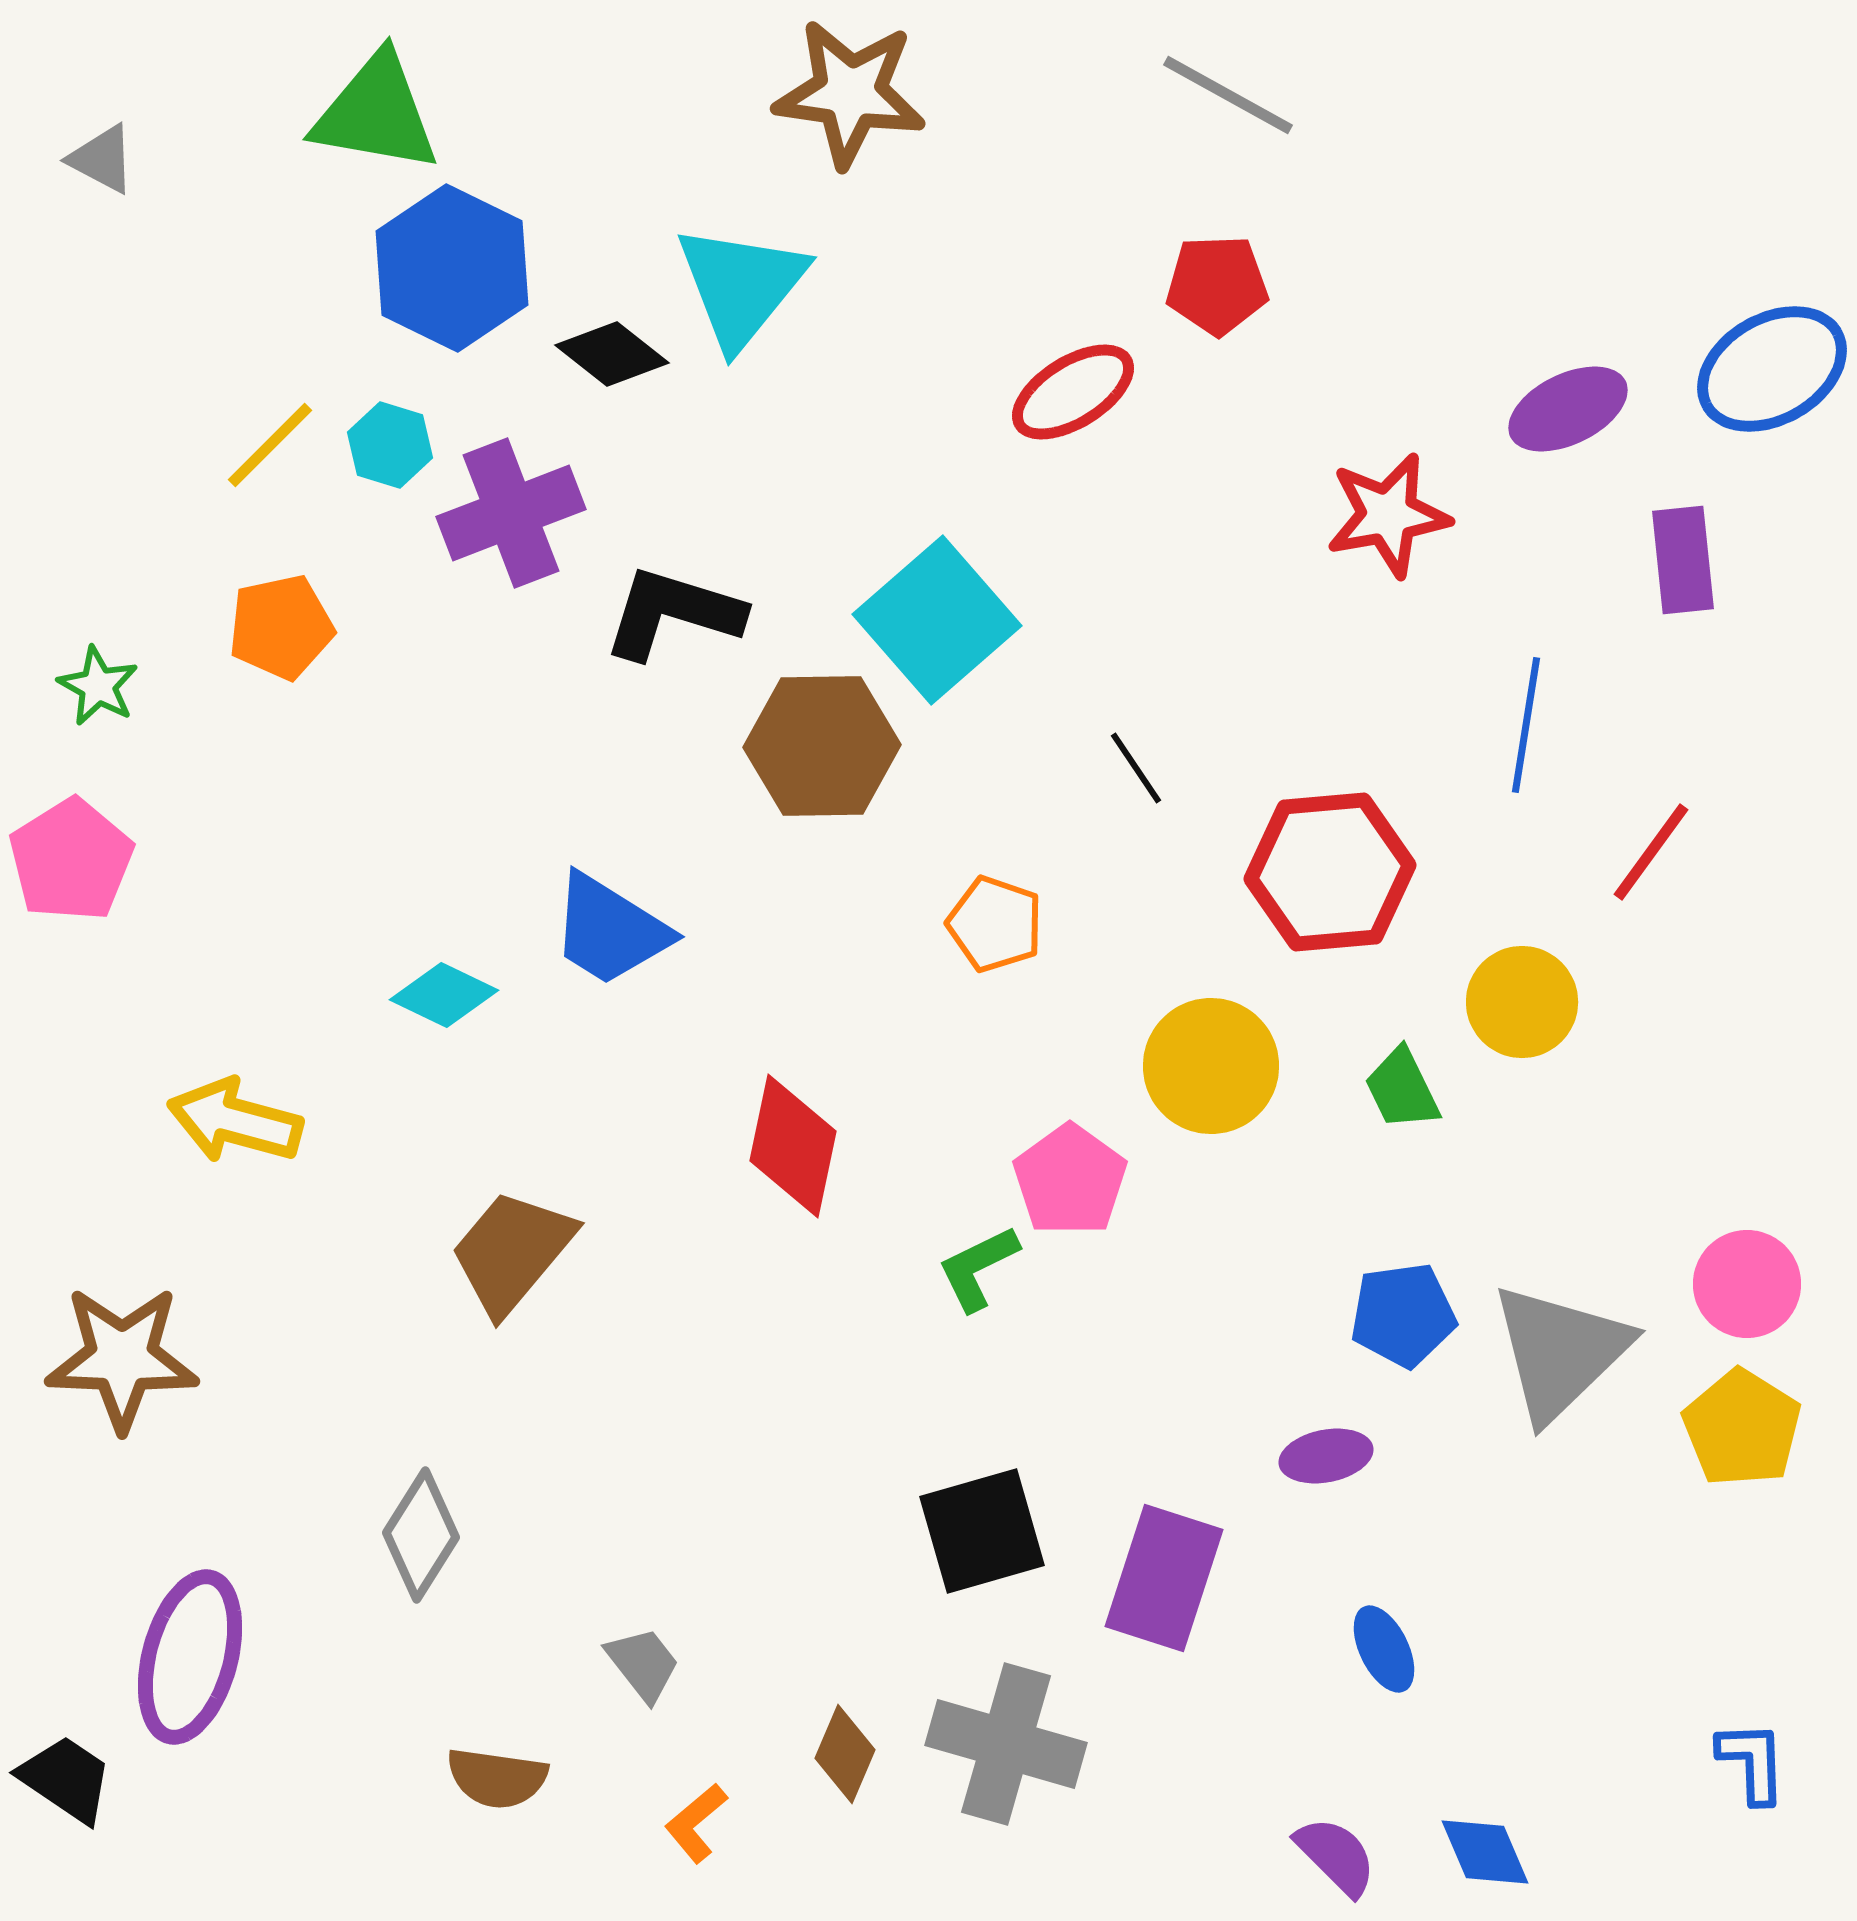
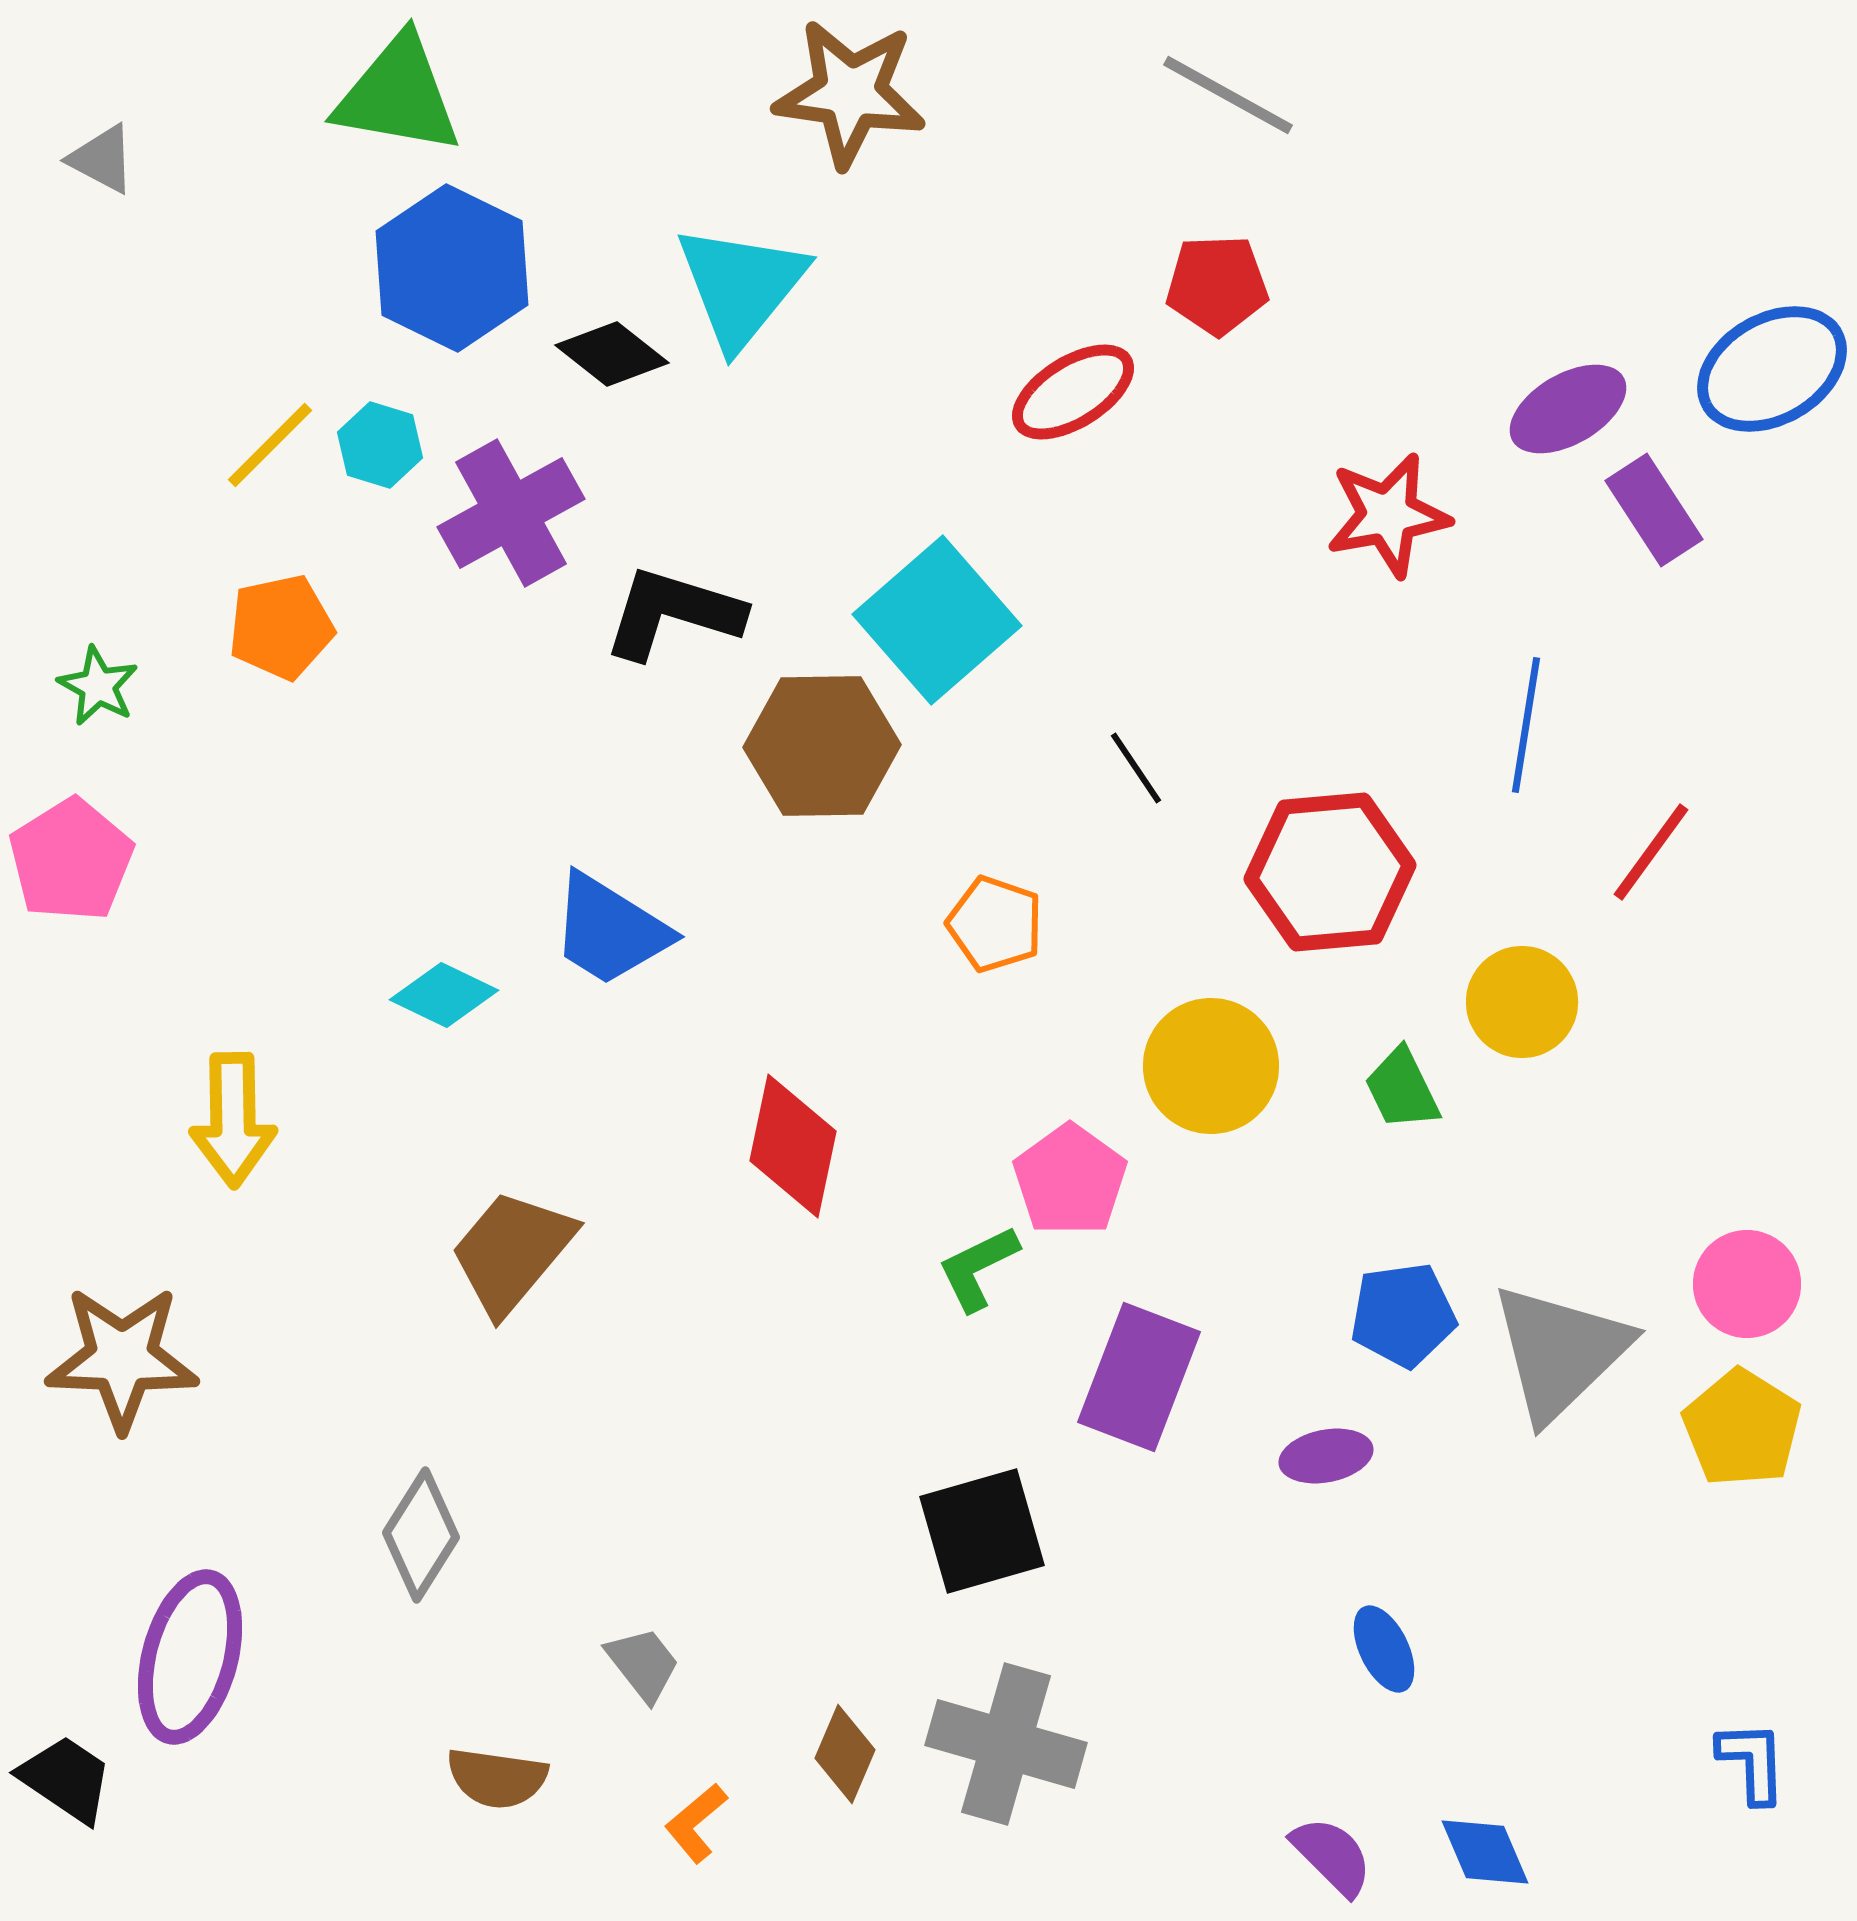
green triangle at (376, 113): moved 22 px right, 18 px up
purple ellipse at (1568, 409): rotated 4 degrees counterclockwise
cyan hexagon at (390, 445): moved 10 px left
purple cross at (511, 513): rotated 8 degrees counterclockwise
purple rectangle at (1683, 560): moved 29 px left, 50 px up; rotated 27 degrees counterclockwise
yellow arrow at (235, 1121): moved 2 px left, 1 px up; rotated 106 degrees counterclockwise
purple rectangle at (1164, 1578): moved 25 px left, 201 px up; rotated 3 degrees clockwise
purple semicircle at (1336, 1856): moved 4 px left
